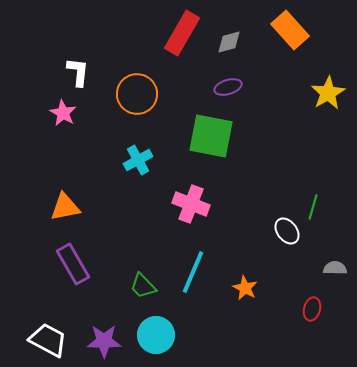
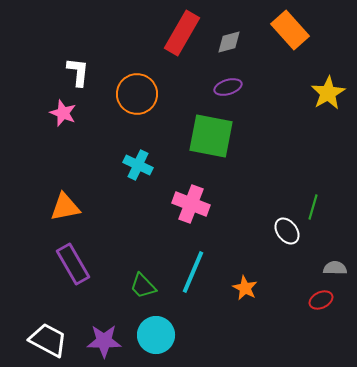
pink star: rotated 8 degrees counterclockwise
cyan cross: moved 5 px down; rotated 36 degrees counterclockwise
red ellipse: moved 9 px right, 9 px up; rotated 50 degrees clockwise
